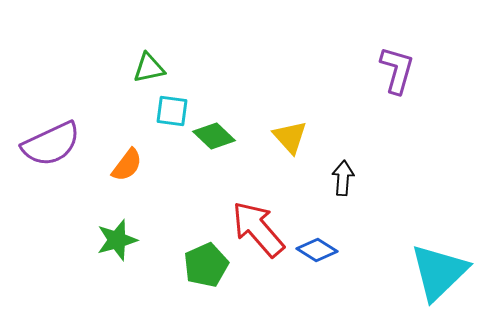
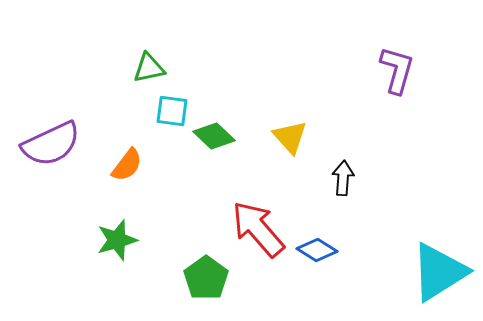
green pentagon: moved 13 px down; rotated 12 degrees counterclockwise
cyan triangle: rotated 12 degrees clockwise
